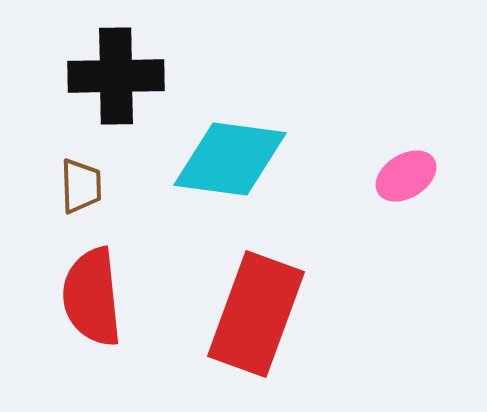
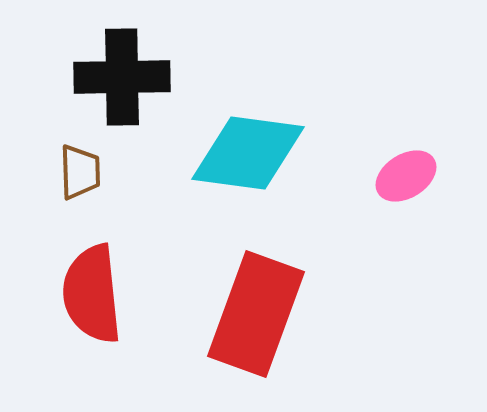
black cross: moved 6 px right, 1 px down
cyan diamond: moved 18 px right, 6 px up
brown trapezoid: moved 1 px left, 14 px up
red semicircle: moved 3 px up
